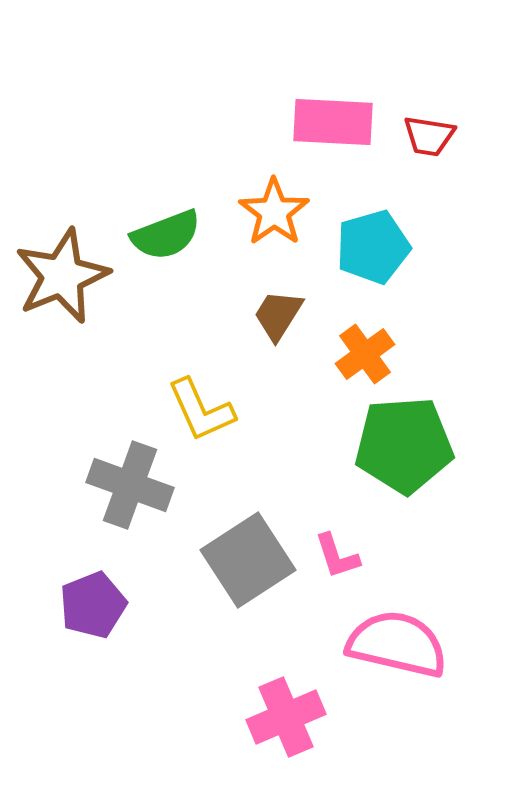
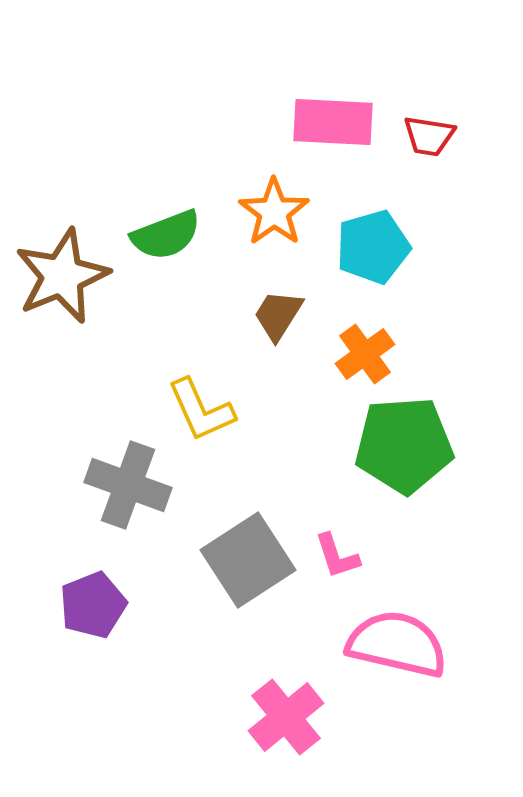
gray cross: moved 2 px left
pink cross: rotated 16 degrees counterclockwise
